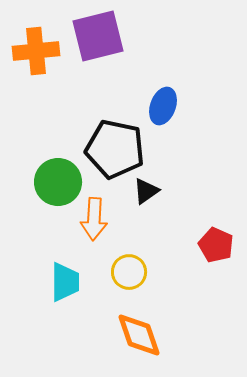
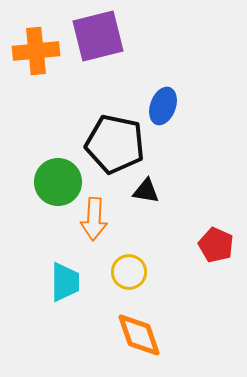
black pentagon: moved 5 px up
black triangle: rotated 44 degrees clockwise
